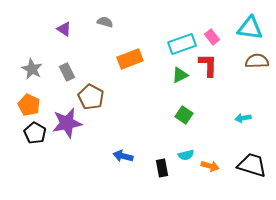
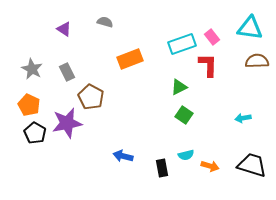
green triangle: moved 1 px left, 12 px down
